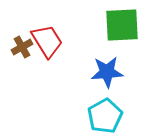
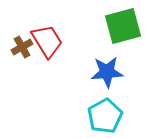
green square: moved 1 px right, 1 px down; rotated 12 degrees counterclockwise
